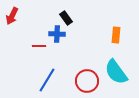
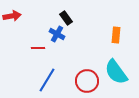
red arrow: rotated 126 degrees counterclockwise
blue cross: rotated 28 degrees clockwise
red line: moved 1 px left, 2 px down
